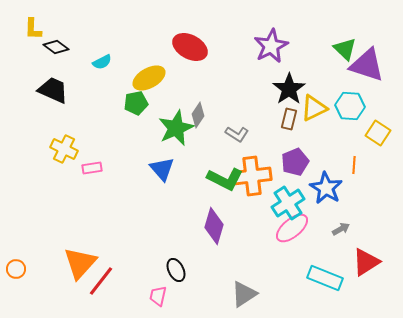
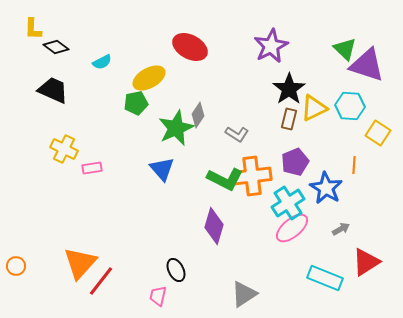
orange circle: moved 3 px up
